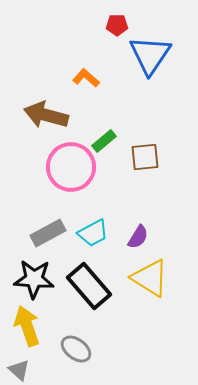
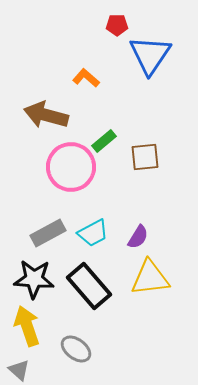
yellow triangle: rotated 39 degrees counterclockwise
